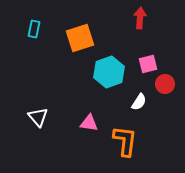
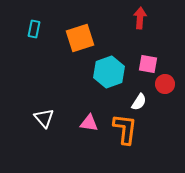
pink square: rotated 24 degrees clockwise
white triangle: moved 6 px right, 1 px down
orange L-shape: moved 12 px up
